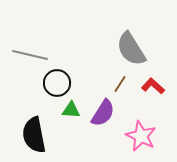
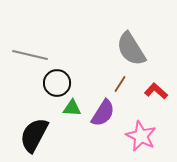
red L-shape: moved 3 px right, 5 px down
green triangle: moved 1 px right, 2 px up
black semicircle: rotated 39 degrees clockwise
